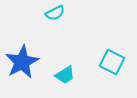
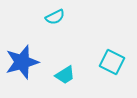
cyan semicircle: moved 4 px down
blue star: rotated 12 degrees clockwise
